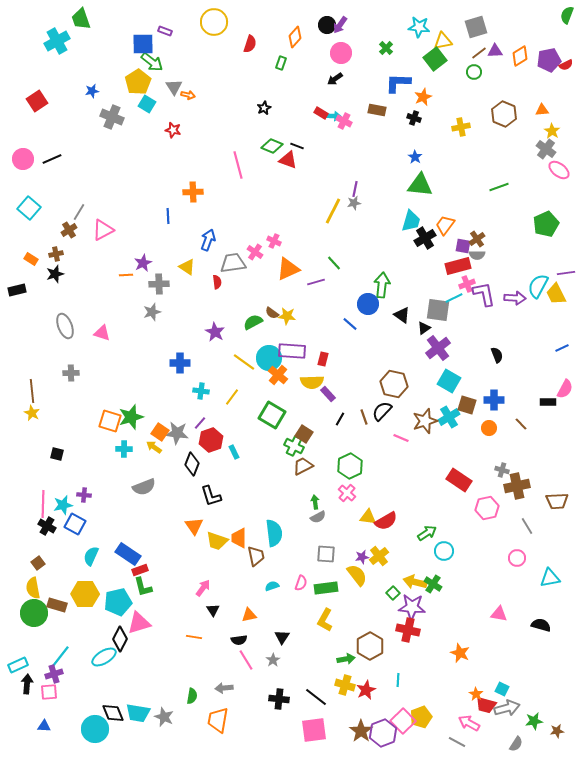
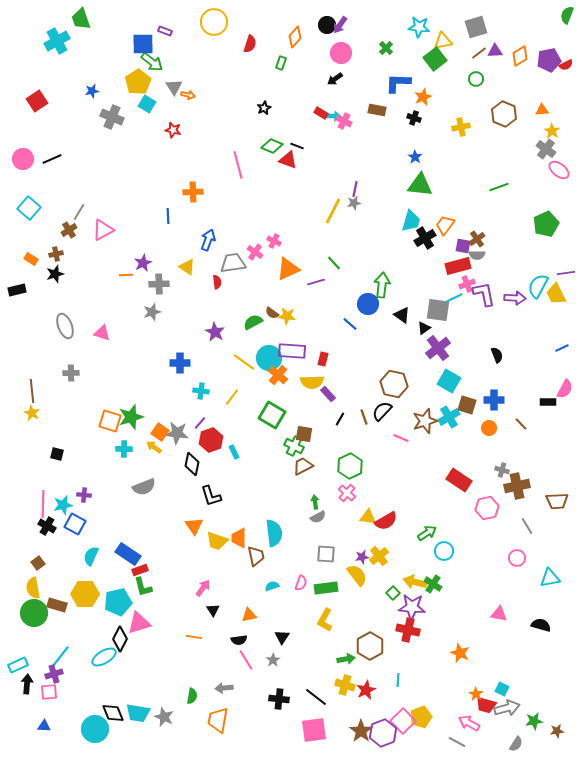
green circle at (474, 72): moved 2 px right, 7 px down
brown square at (304, 434): rotated 24 degrees counterclockwise
black diamond at (192, 464): rotated 10 degrees counterclockwise
